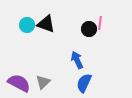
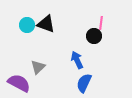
pink line: moved 1 px right
black circle: moved 5 px right, 7 px down
gray triangle: moved 5 px left, 15 px up
